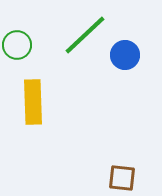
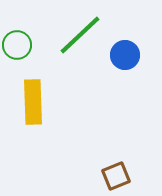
green line: moved 5 px left
brown square: moved 6 px left, 2 px up; rotated 28 degrees counterclockwise
